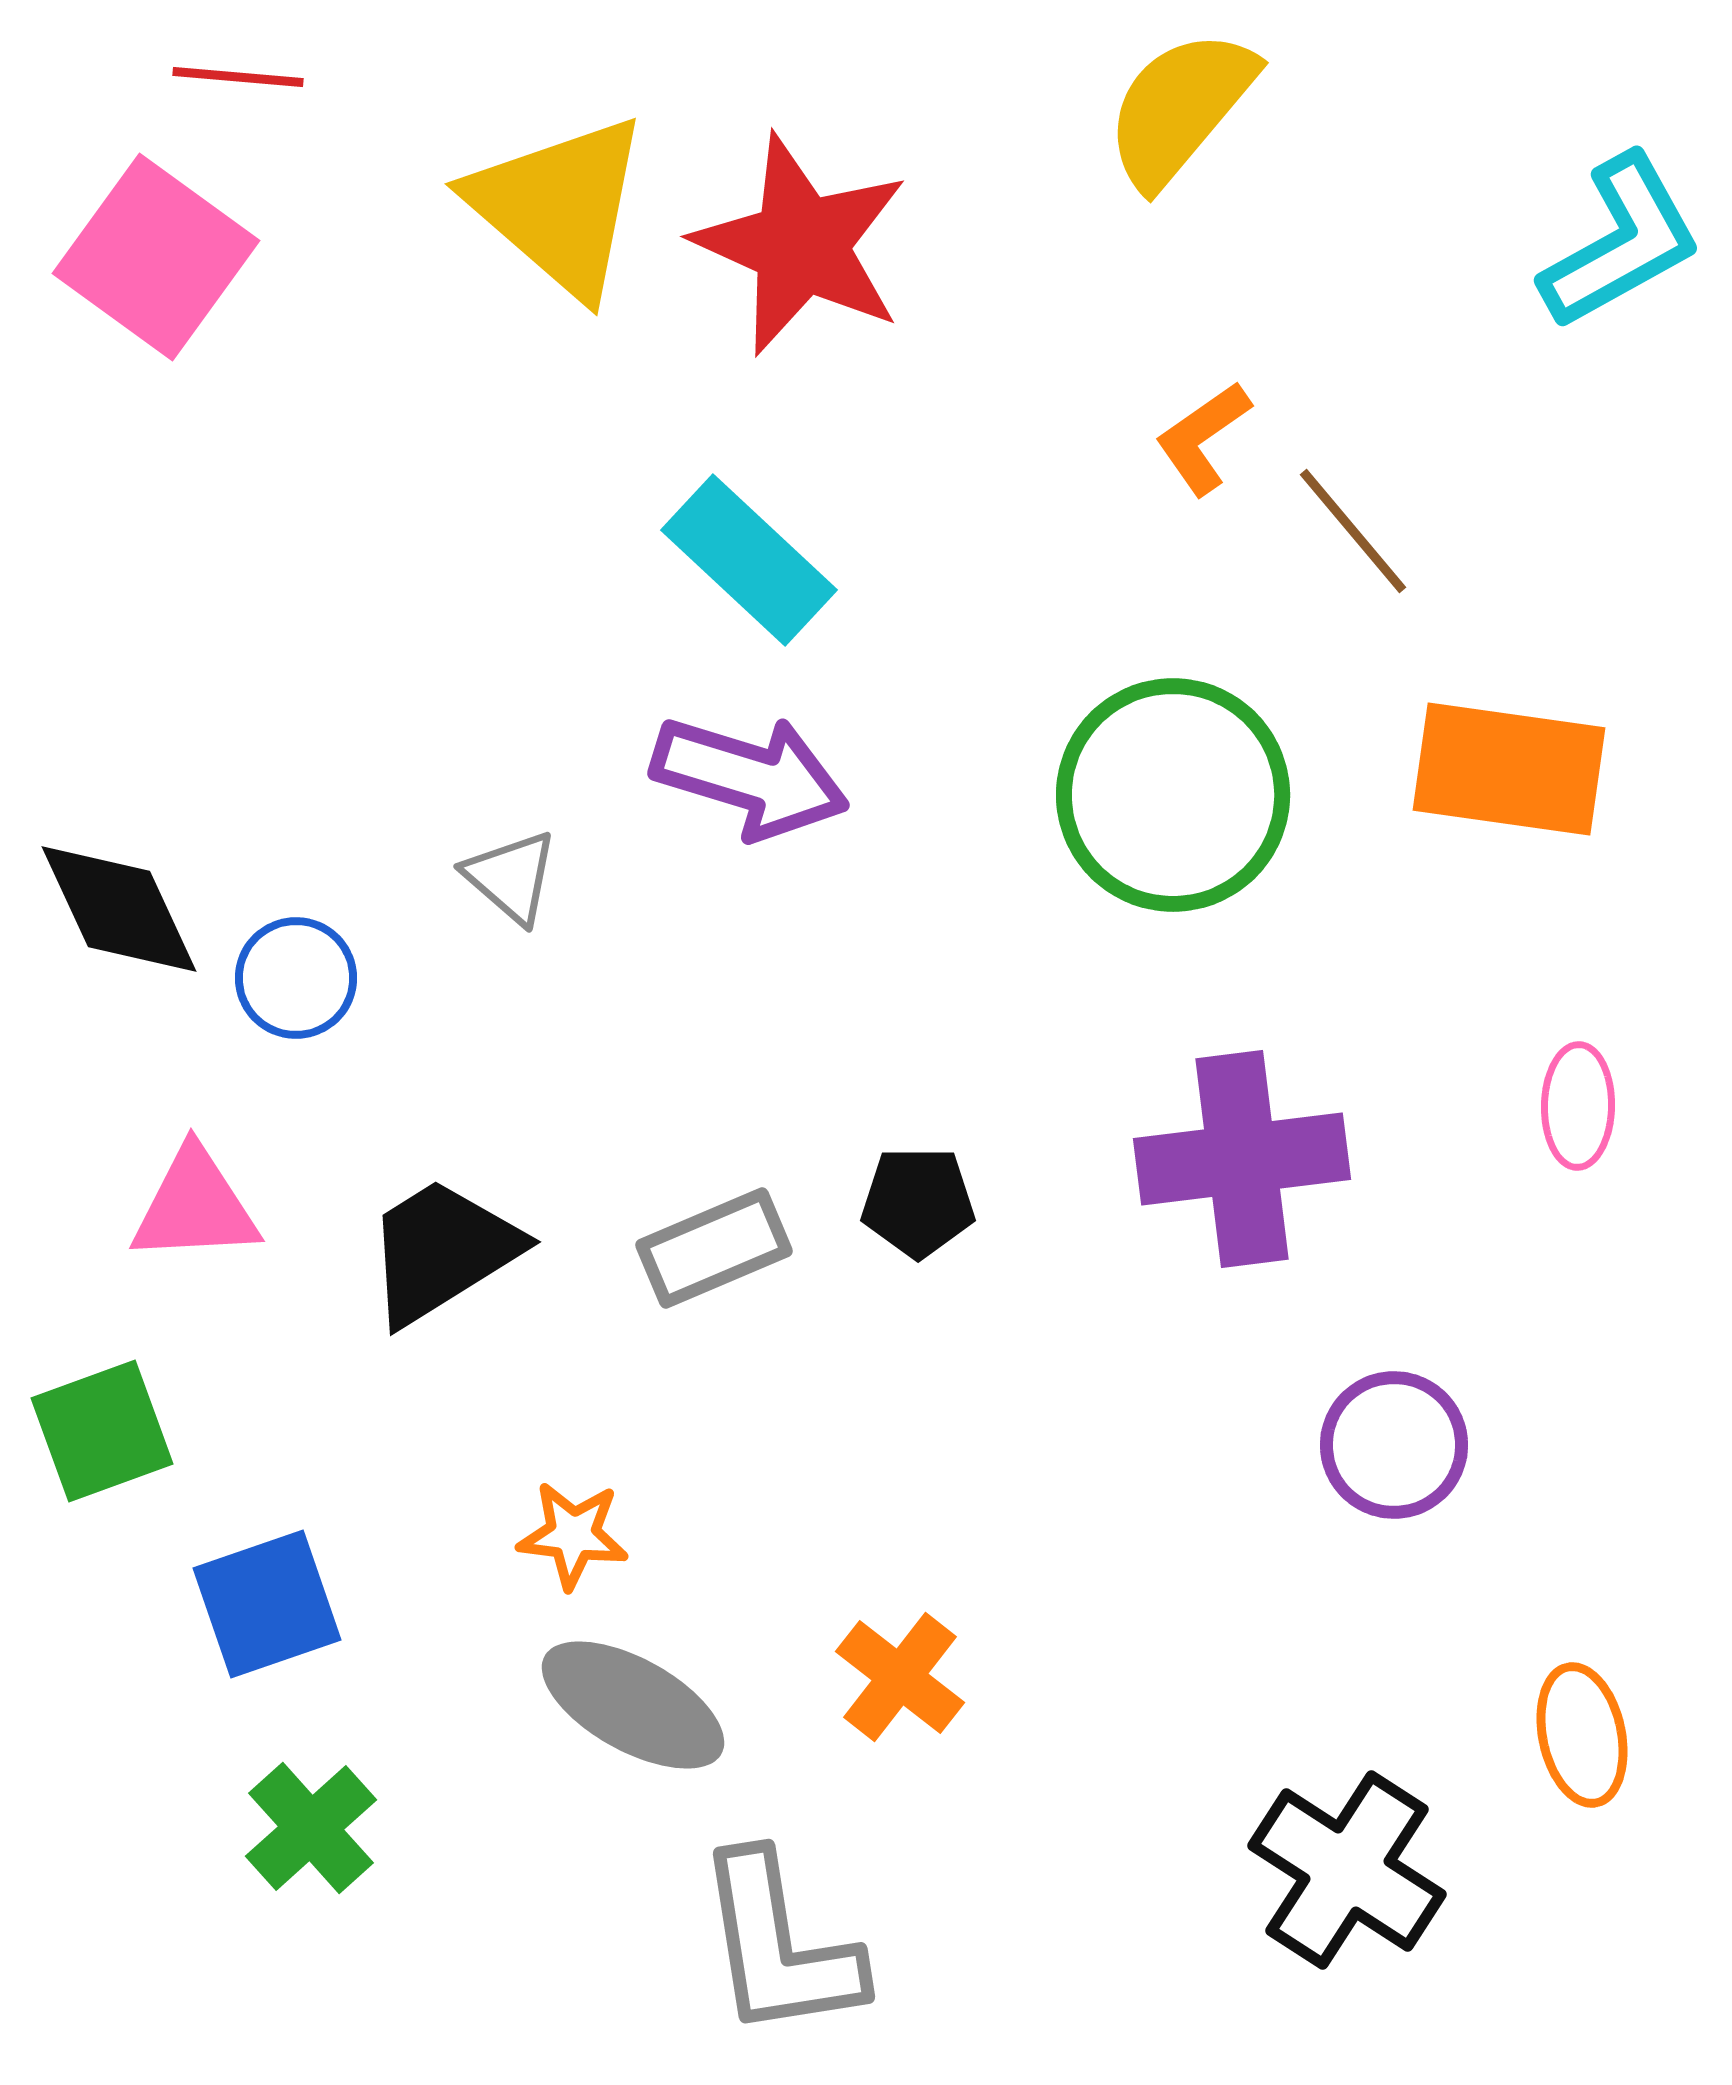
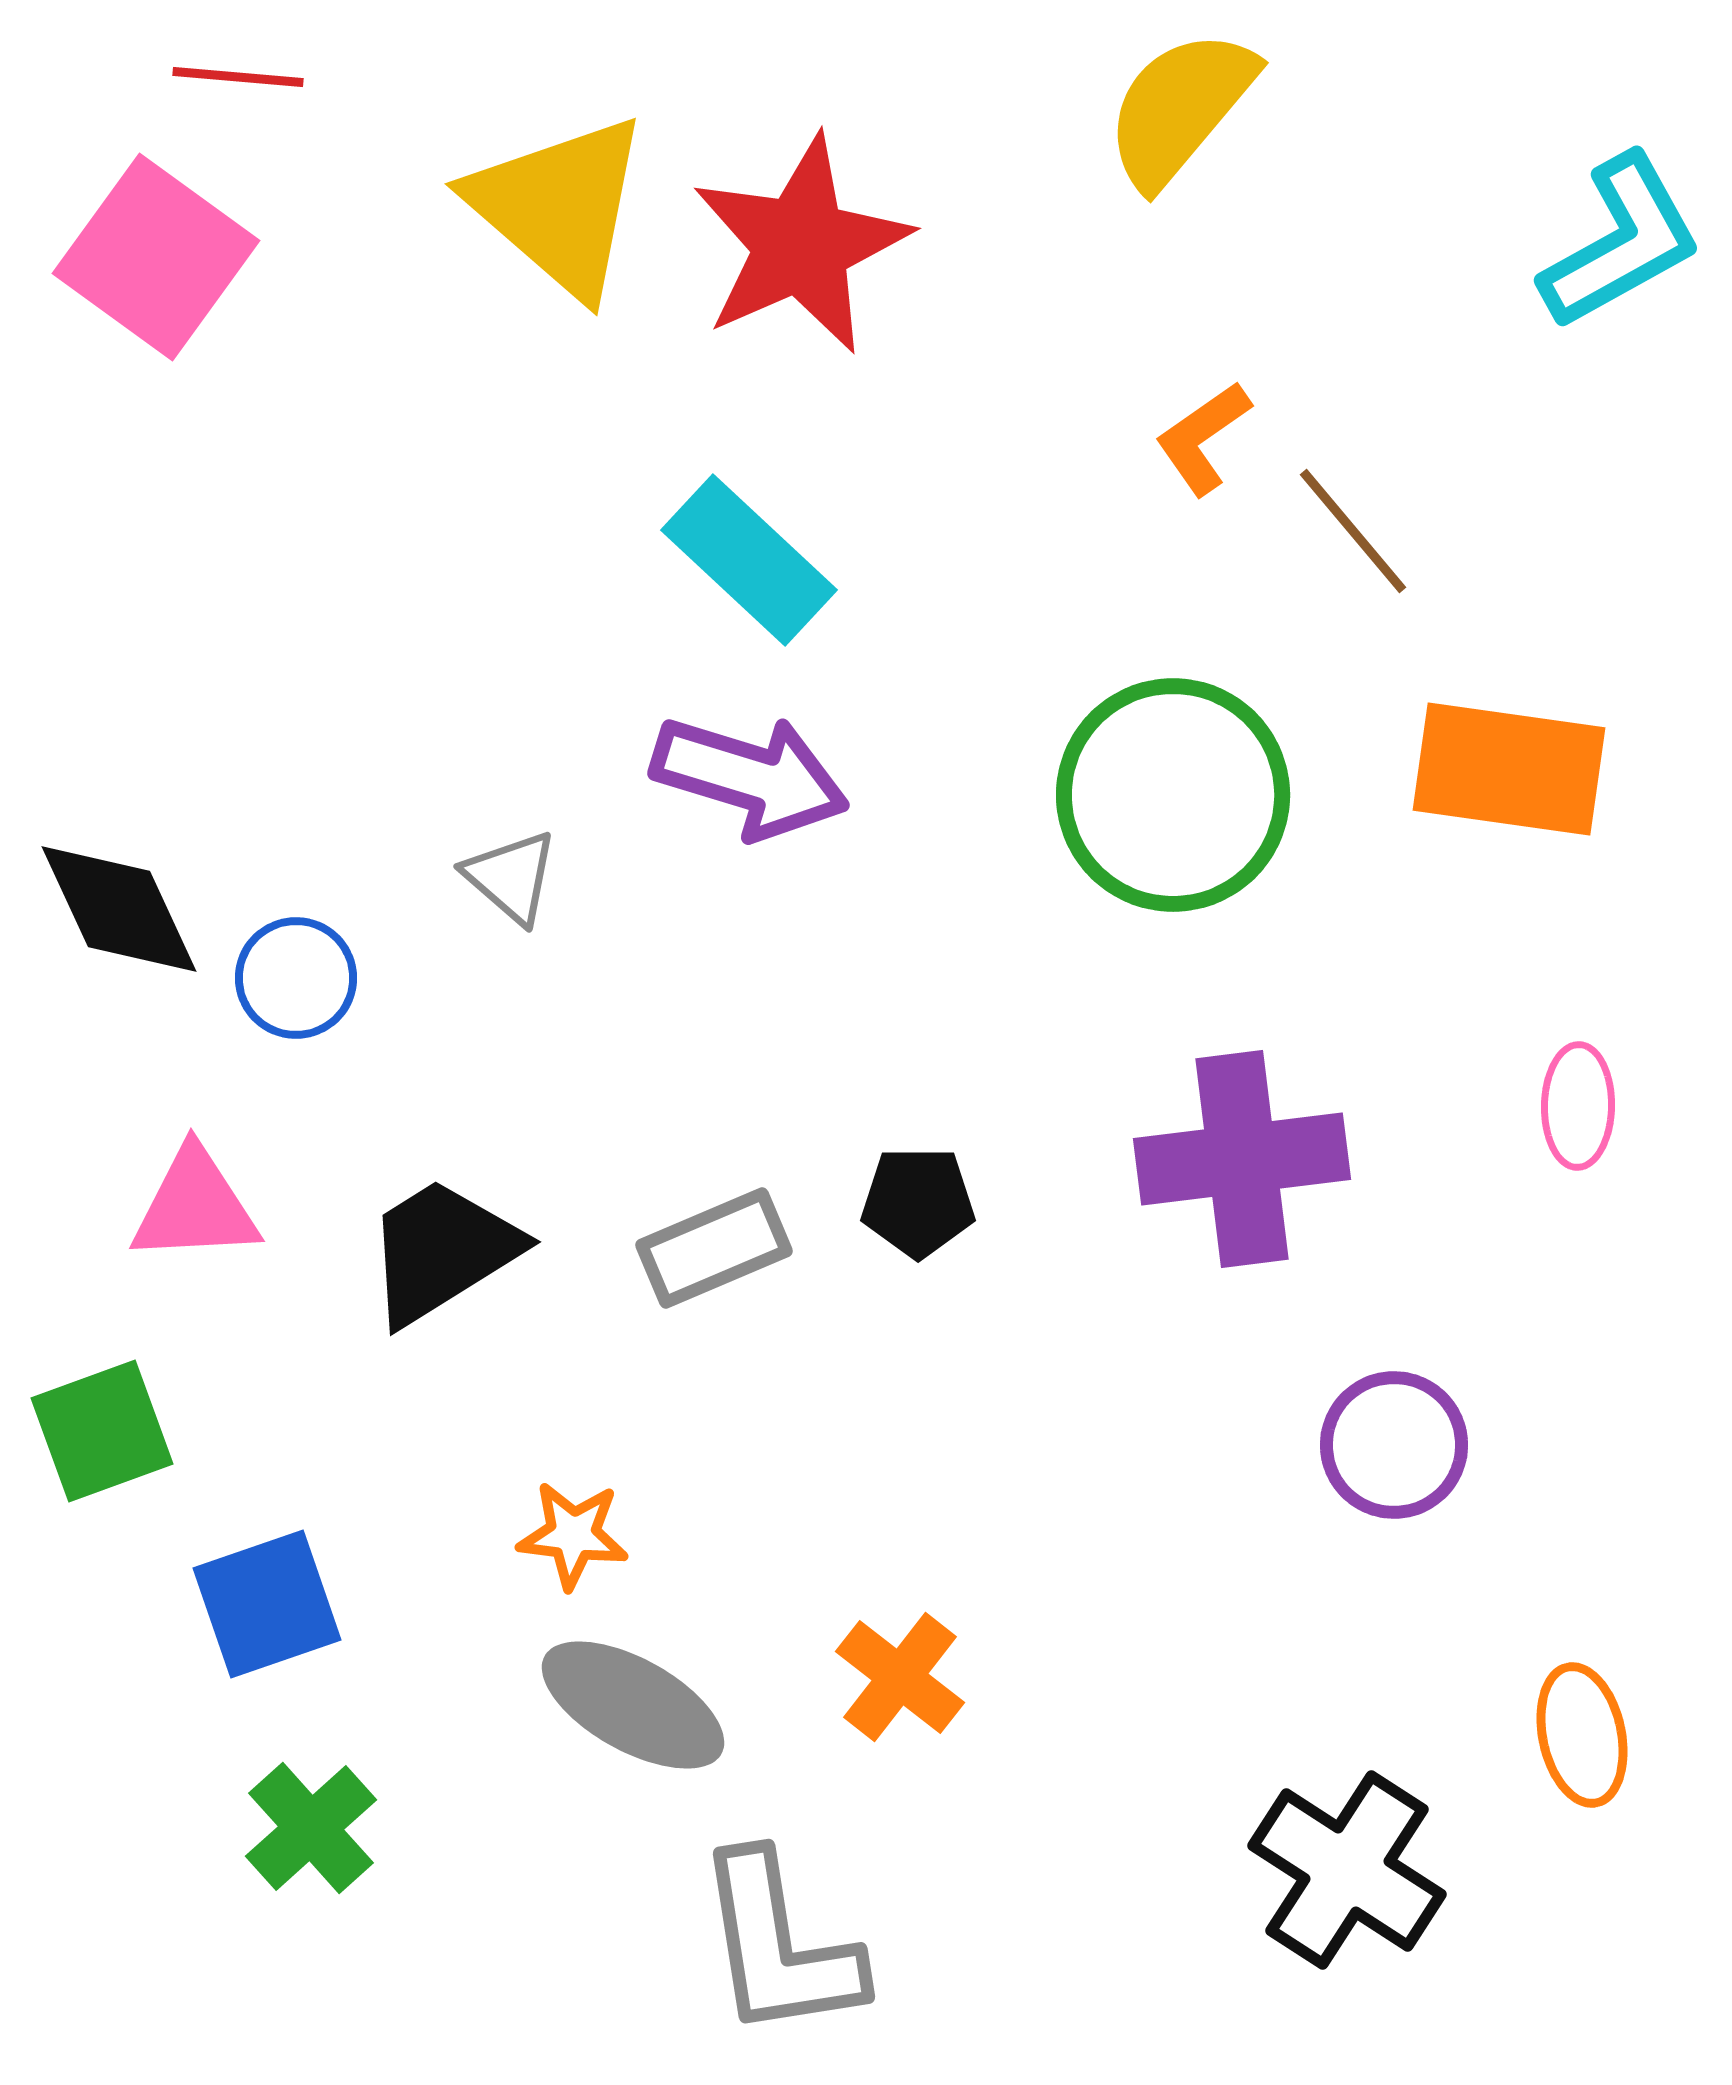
red star: rotated 24 degrees clockwise
